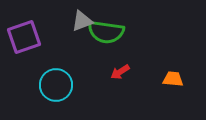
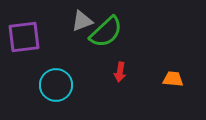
green semicircle: rotated 51 degrees counterclockwise
purple square: rotated 12 degrees clockwise
red arrow: rotated 48 degrees counterclockwise
